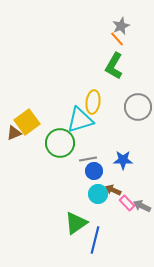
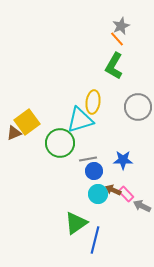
pink rectangle: moved 1 px left, 9 px up
